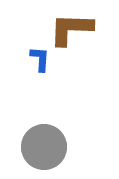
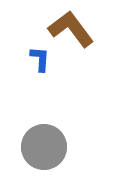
brown L-shape: rotated 51 degrees clockwise
